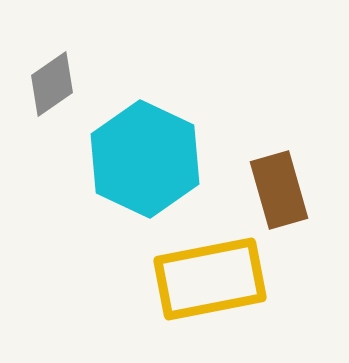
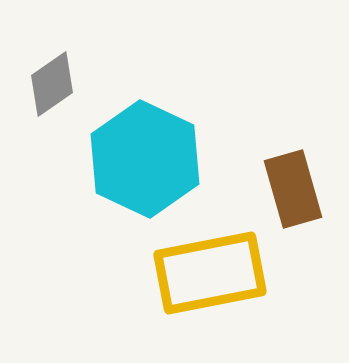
brown rectangle: moved 14 px right, 1 px up
yellow rectangle: moved 6 px up
